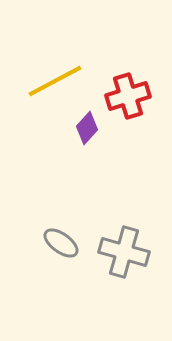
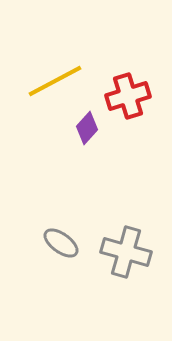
gray cross: moved 2 px right
